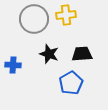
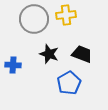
black trapezoid: rotated 25 degrees clockwise
blue pentagon: moved 2 px left
